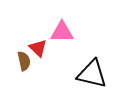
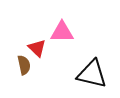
red triangle: moved 1 px left
brown semicircle: moved 4 px down
